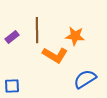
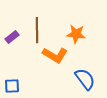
orange star: moved 1 px right, 2 px up
blue semicircle: rotated 85 degrees clockwise
